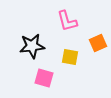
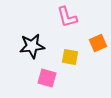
pink L-shape: moved 4 px up
pink square: moved 3 px right
